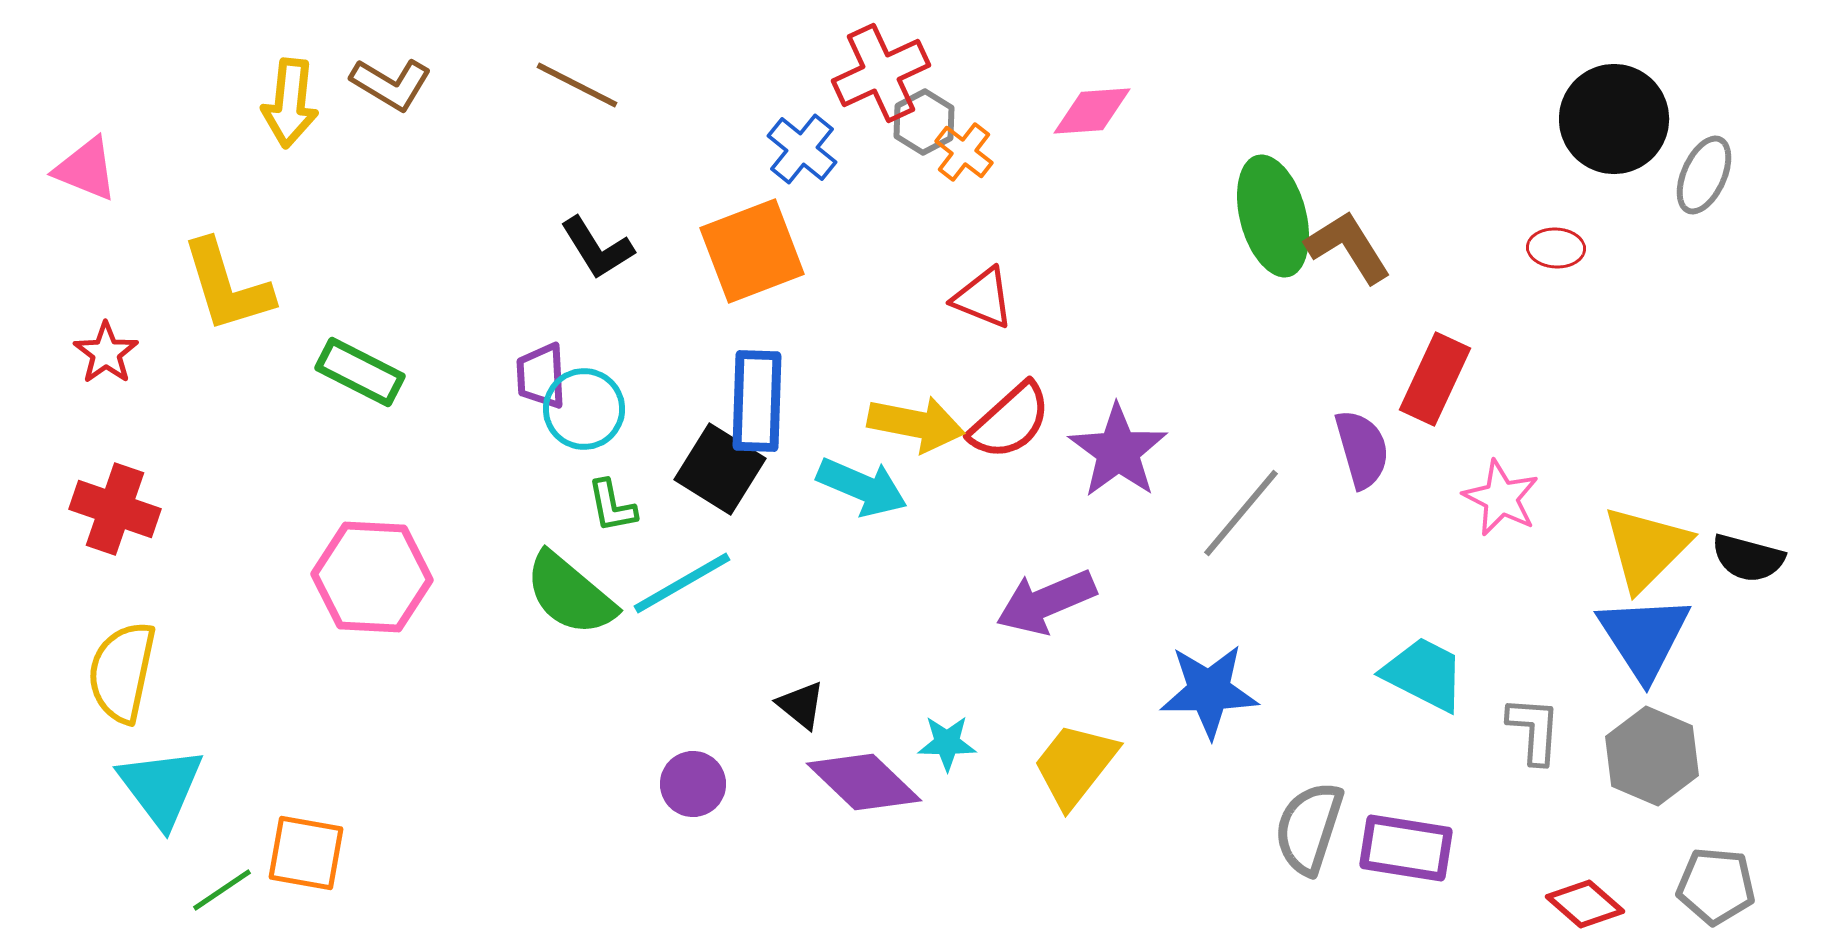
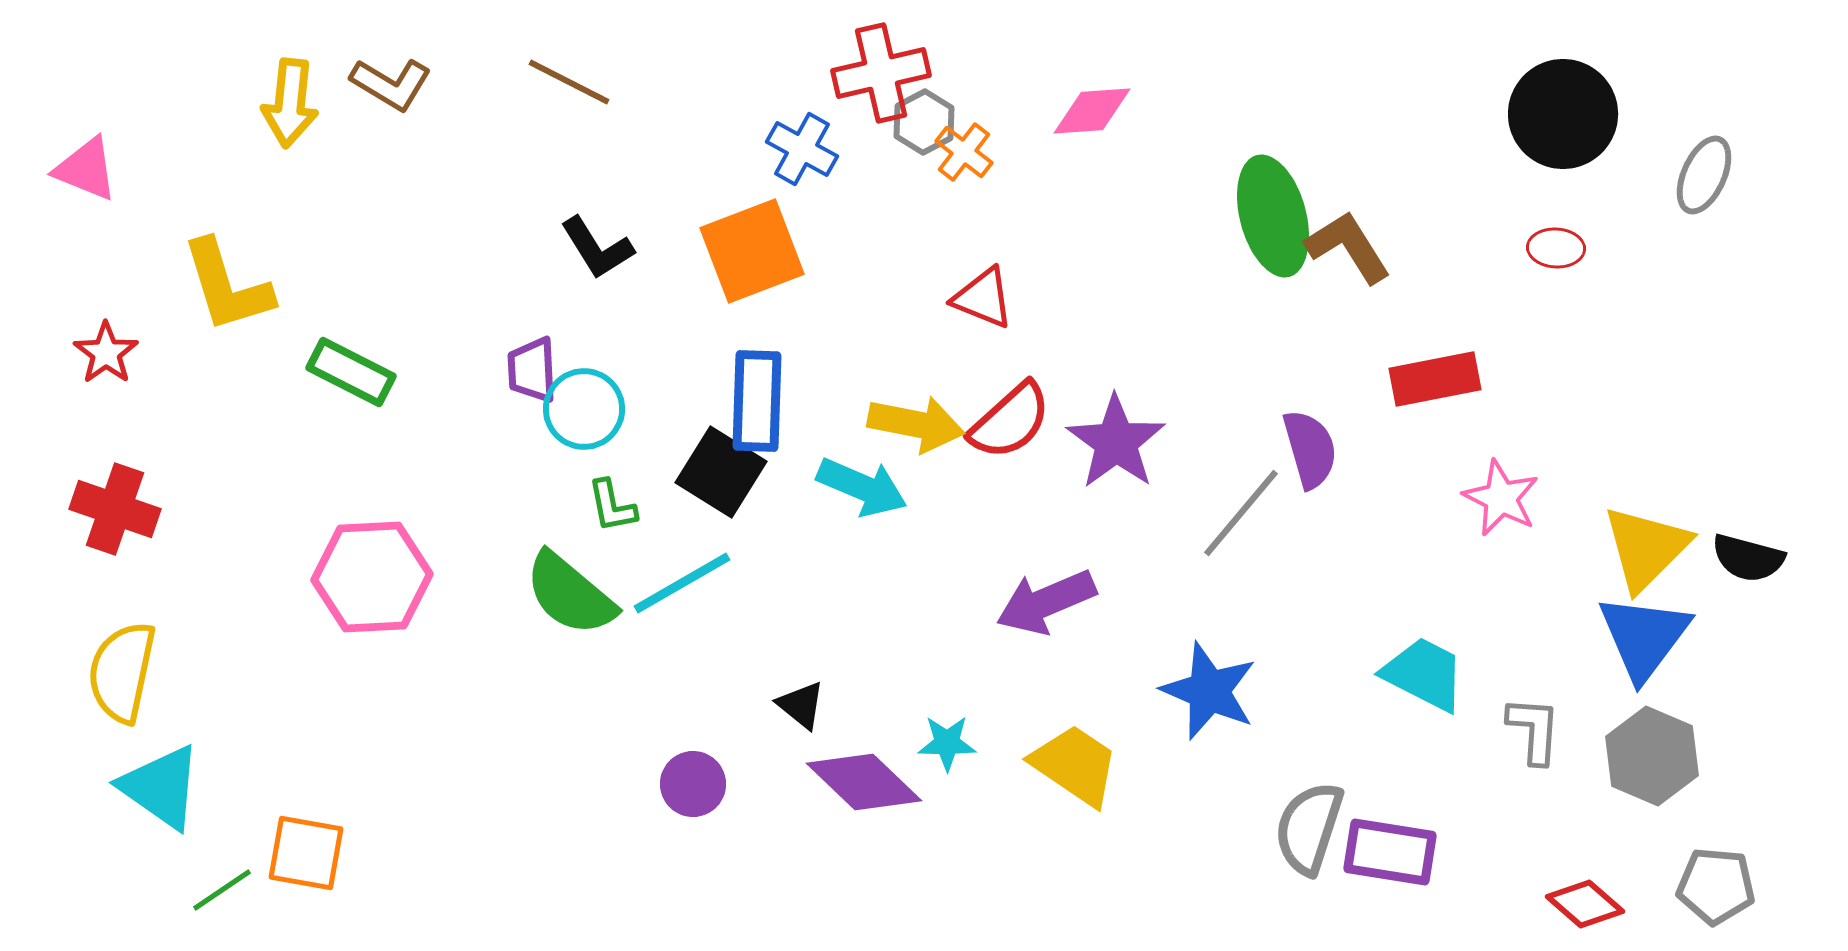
red cross at (881, 73): rotated 12 degrees clockwise
brown line at (577, 85): moved 8 px left, 3 px up
black circle at (1614, 119): moved 51 px left, 5 px up
blue cross at (802, 149): rotated 10 degrees counterclockwise
green rectangle at (360, 372): moved 9 px left
purple trapezoid at (541, 376): moved 9 px left, 6 px up
red rectangle at (1435, 379): rotated 54 degrees clockwise
purple semicircle at (1362, 449): moved 52 px left
purple star at (1118, 451): moved 2 px left, 9 px up
black square at (720, 469): moved 1 px right, 3 px down
pink hexagon at (372, 577): rotated 6 degrees counterclockwise
blue triangle at (1644, 637): rotated 10 degrees clockwise
blue star at (1209, 691): rotated 24 degrees clockwise
yellow trapezoid at (1075, 765): rotated 86 degrees clockwise
cyan triangle at (161, 787): rotated 18 degrees counterclockwise
purple rectangle at (1406, 848): moved 16 px left, 4 px down
